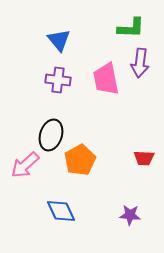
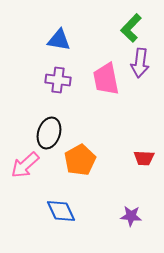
green L-shape: rotated 132 degrees clockwise
blue triangle: rotated 40 degrees counterclockwise
black ellipse: moved 2 px left, 2 px up
purple star: moved 1 px right, 1 px down
